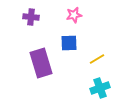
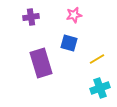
purple cross: rotated 14 degrees counterclockwise
blue square: rotated 18 degrees clockwise
